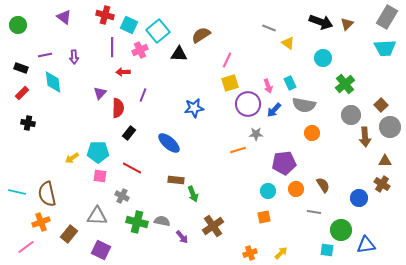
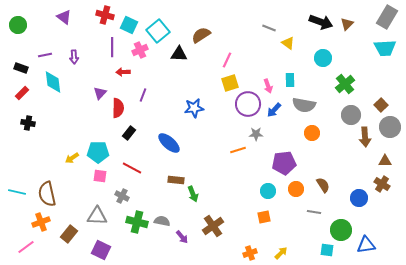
cyan rectangle at (290, 83): moved 3 px up; rotated 24 degrees clockwise
